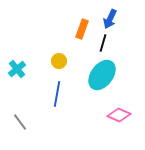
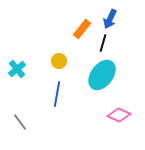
orange rectangle: rotated 18 degrees clockwise
